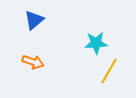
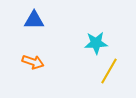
blue triangle: rotated 40 degrees clockwise
